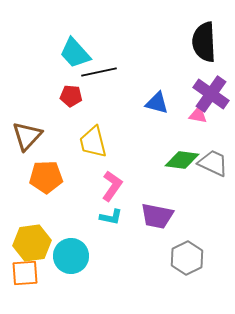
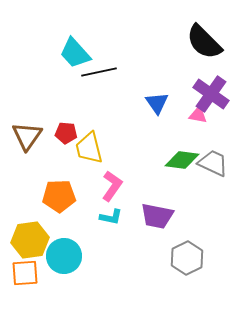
black semicircle: rotated 42 degrees counterclockwise
red pentagon: moved 5 px left, 37 px down
blue triangle: rotated 40 degrees clockwise
brown triangle: rotated 8 degrees counterclockwise
yellow trapezoid: moved 4 px left, 6 px down
orange pentagon: moved 13 px right, 19 px down
yellow hexagon: moved 2 px left, 3 px up
cyan circle: moved 7 px left
